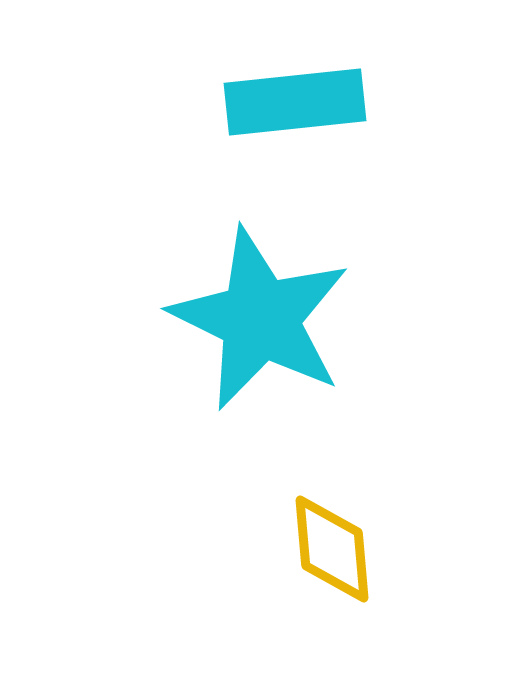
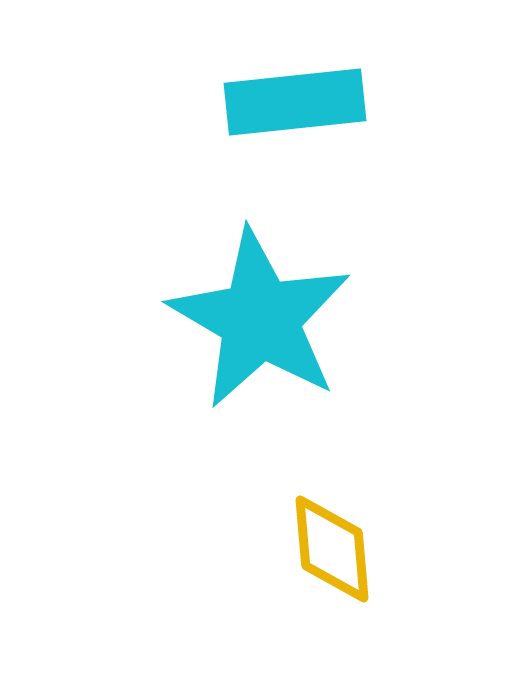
cyan star: rotated 4 degrees clockwise
